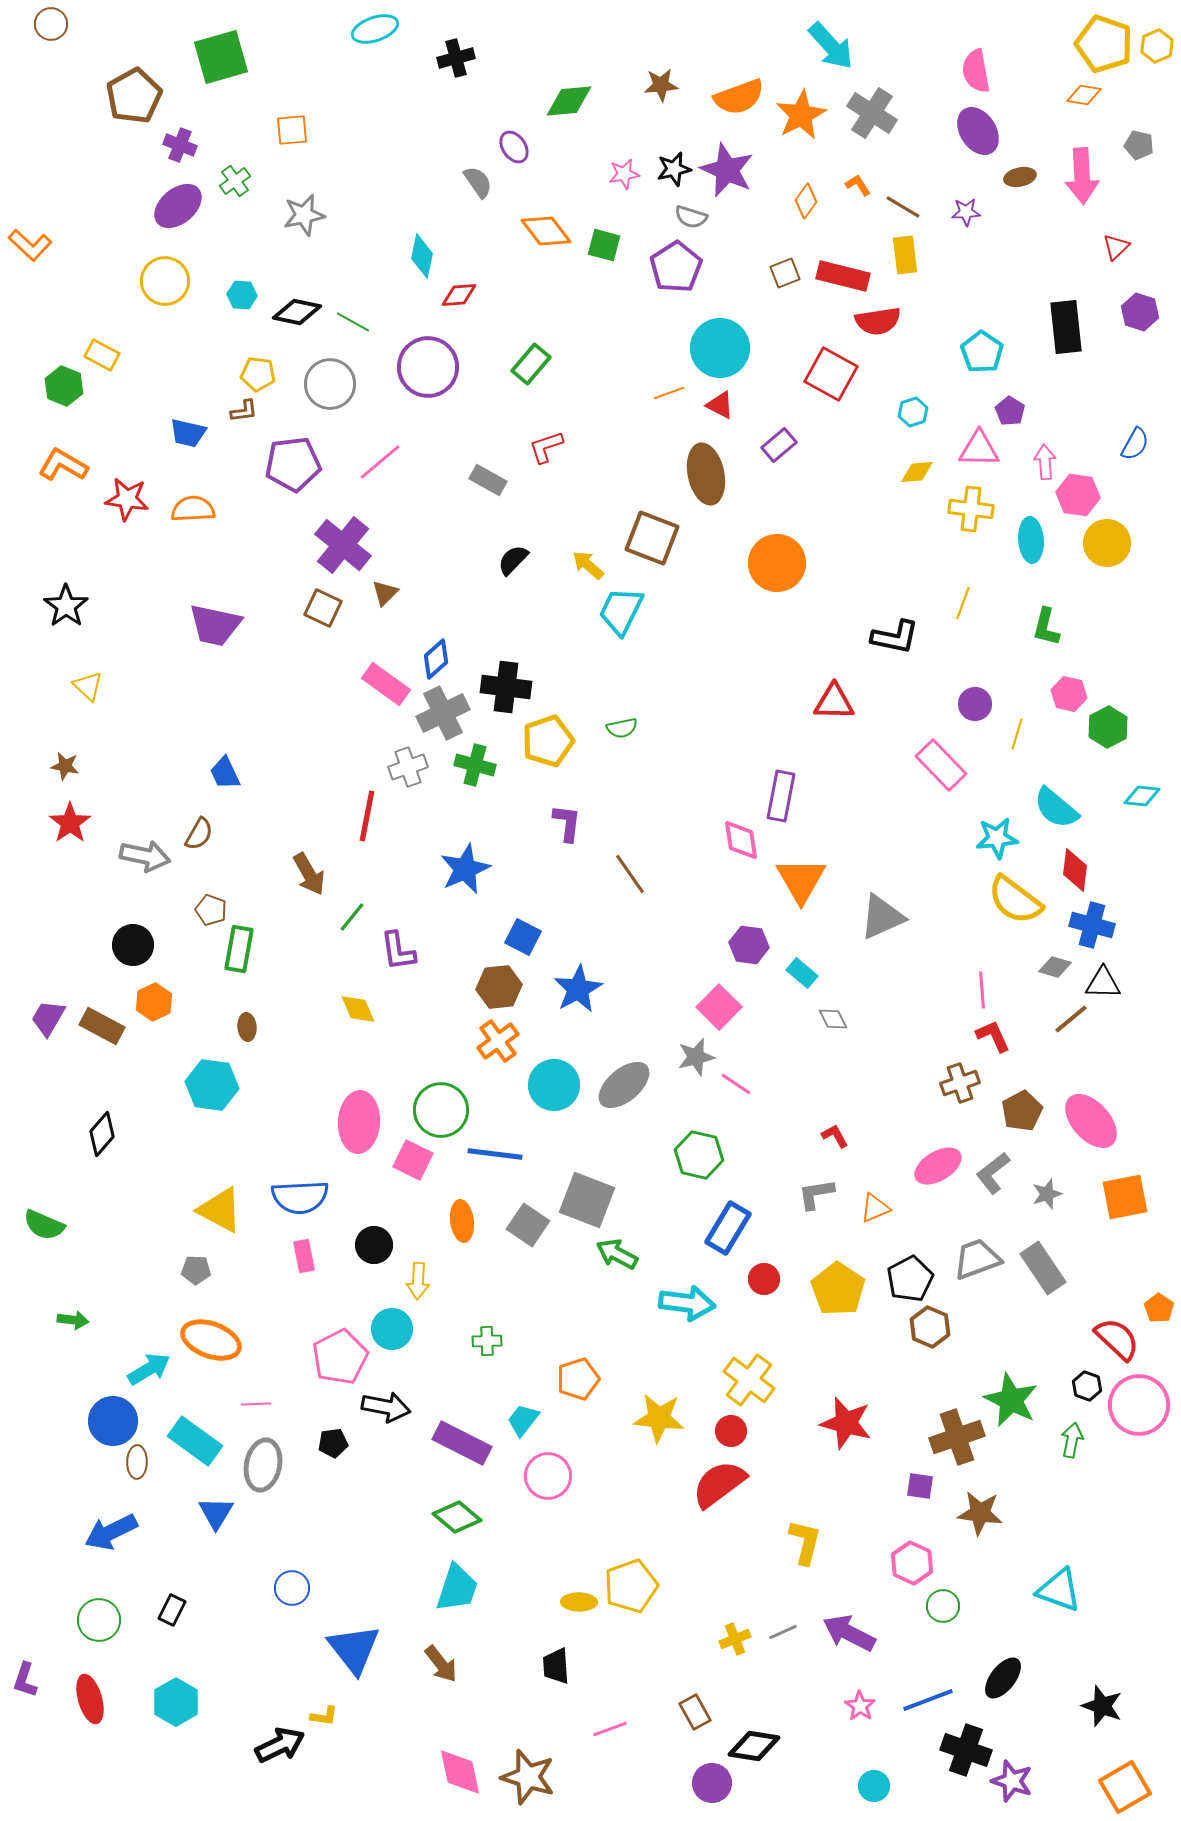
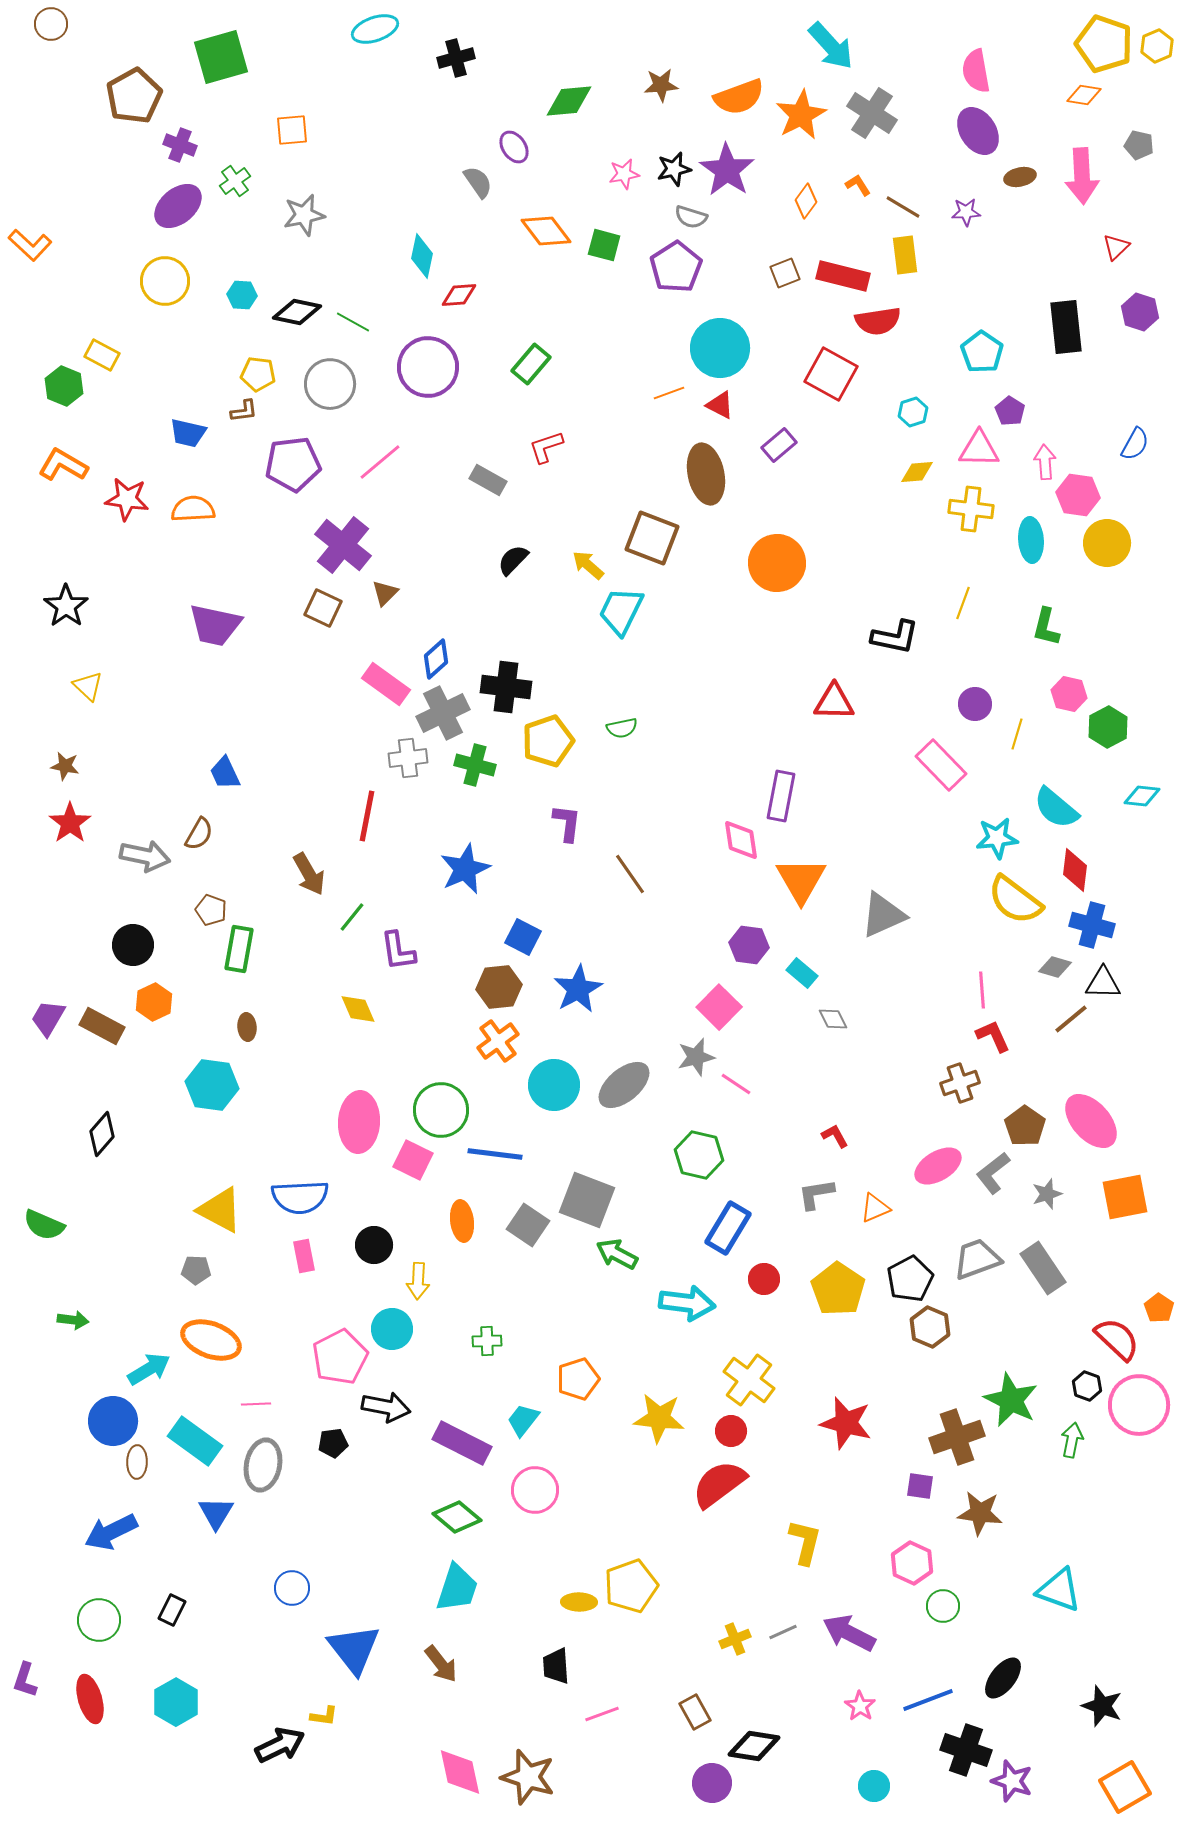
purple star at (727, 170): rotated 10 degrees clockwise
gray cross at (408, 767): moved 9 px up; rotated 12 degrees clockwise
gray triangle at (882, 917): moved 1 px right, 2 px up
brown pentagon at (1022, 1111): moved 3 px right, 15 px down; rotated 9 degrees counterclockwise
pink circle at (548, 1476): moved 13 px left, 14 px down
pink line at (610, 1729): moved 8 px left, 15 px up
